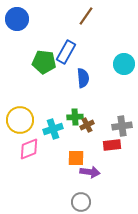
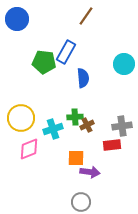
yellow circle: moved 1 px right, 2 px up
